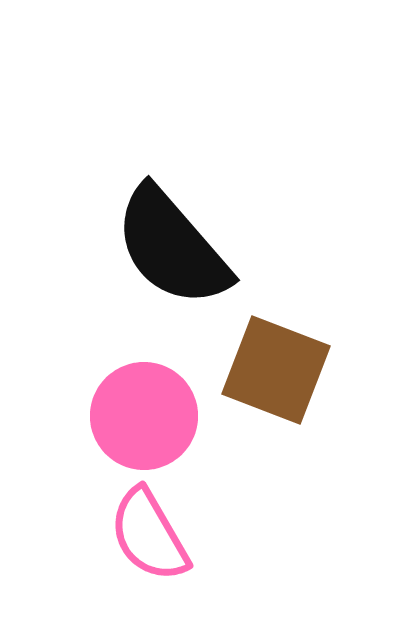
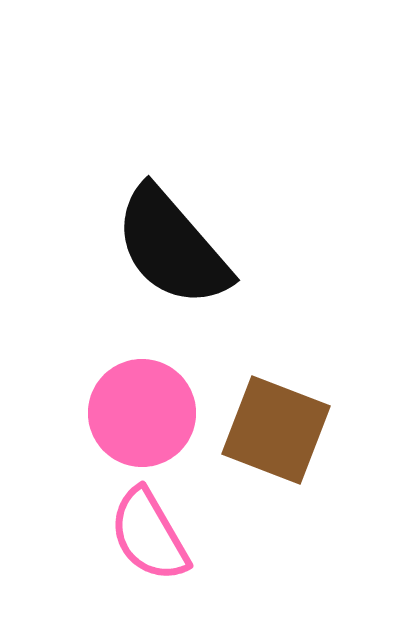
brown square: moved 60 px down
pink circle: moved 2 px left, 3 px up
